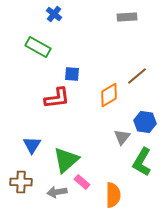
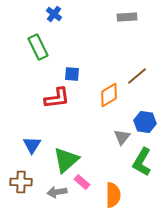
green rectangle: rotated 35 degrees clockwise
